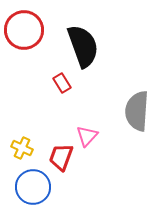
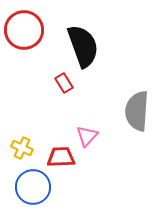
red rectangle: moved 2 px right
red trapezoid: rotated 68 degrees clockwise
